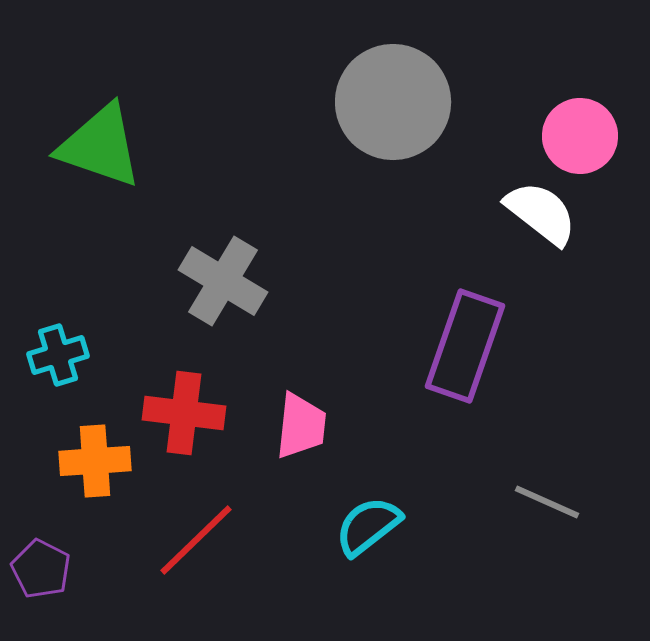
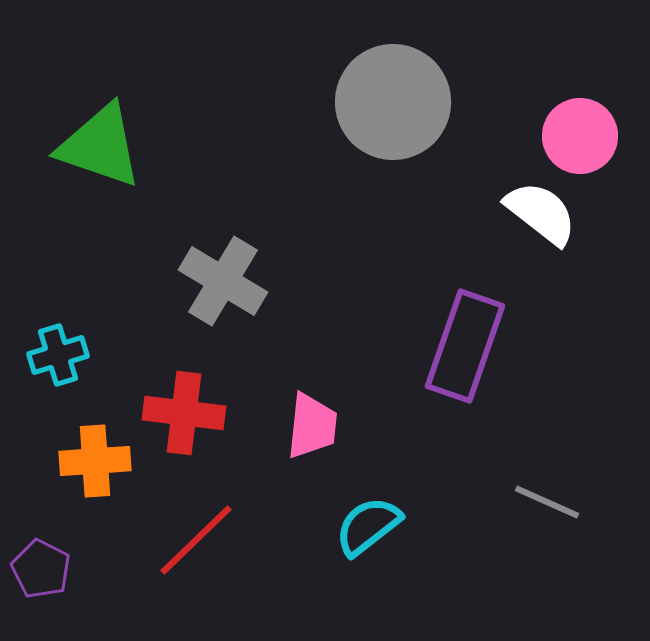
pink trapezoid: moved 11 px right
